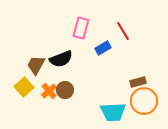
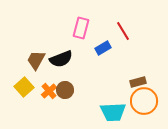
brown trapezoid: moved 5 px up
